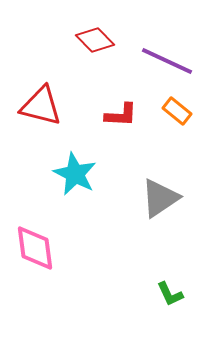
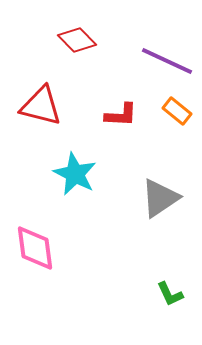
red diamond: moved 18 px left
